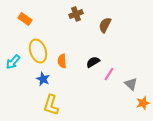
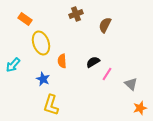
yellow ellipse: moved 3 px right, 8 px up
cyan arrow: moved 3 px down
pink line: moved 2 px left
orange star: moved 3 px left, 5 px down
